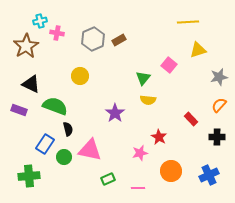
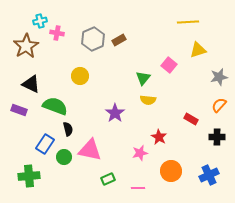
red rectangle: rotated 16 degrees counterclockwise
